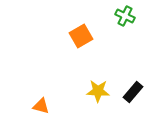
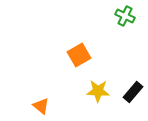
orange square: moved 2 px left, 19 px down
orange triangle: rotated 24 degrees clockwise
